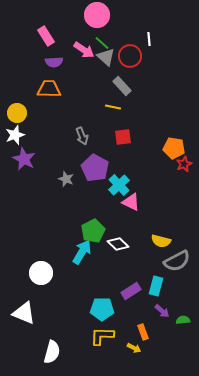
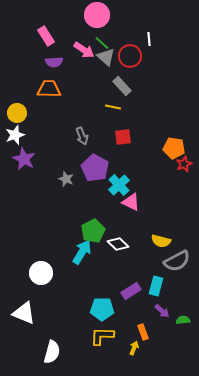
yellow arrow: rotated 96 degrees counterclockwise
